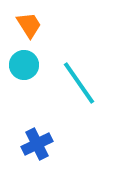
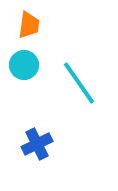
orange trapezoid: rotated 40 degrees clockwise
